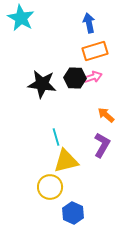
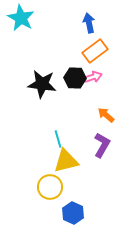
orange rectangle: rotated 20 degrees counterclockwise
cyan line: moved 2 px right, 2 px down
